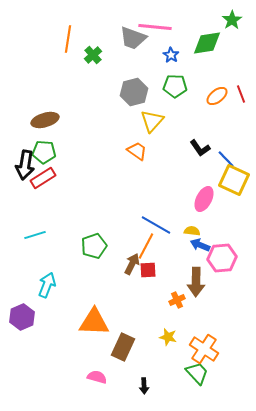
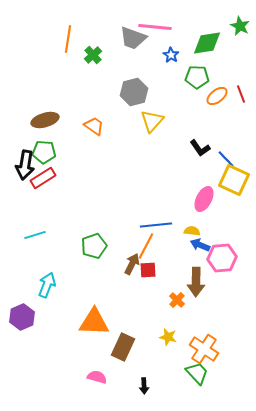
green star at (232, 20): moved 8 px right, 6 px down; rotated 12 degrees counterclockwise
green pentagon at (175, 86): moved 22 px right, 9 px up
orange trapezoid at (137, 151): moved 43 px left, 25 px up
blue line at (156, 225): rotated 36 degrees counterclockwise
orange cross at (177, 300): rotated 21 degrees counterclockwise
